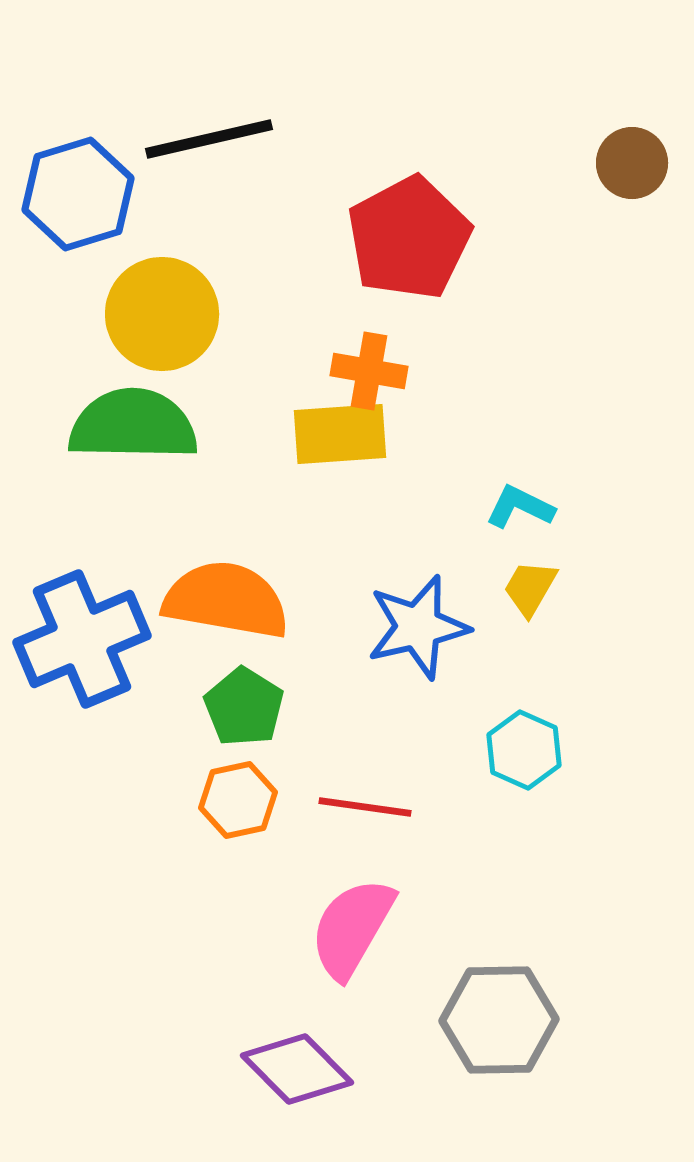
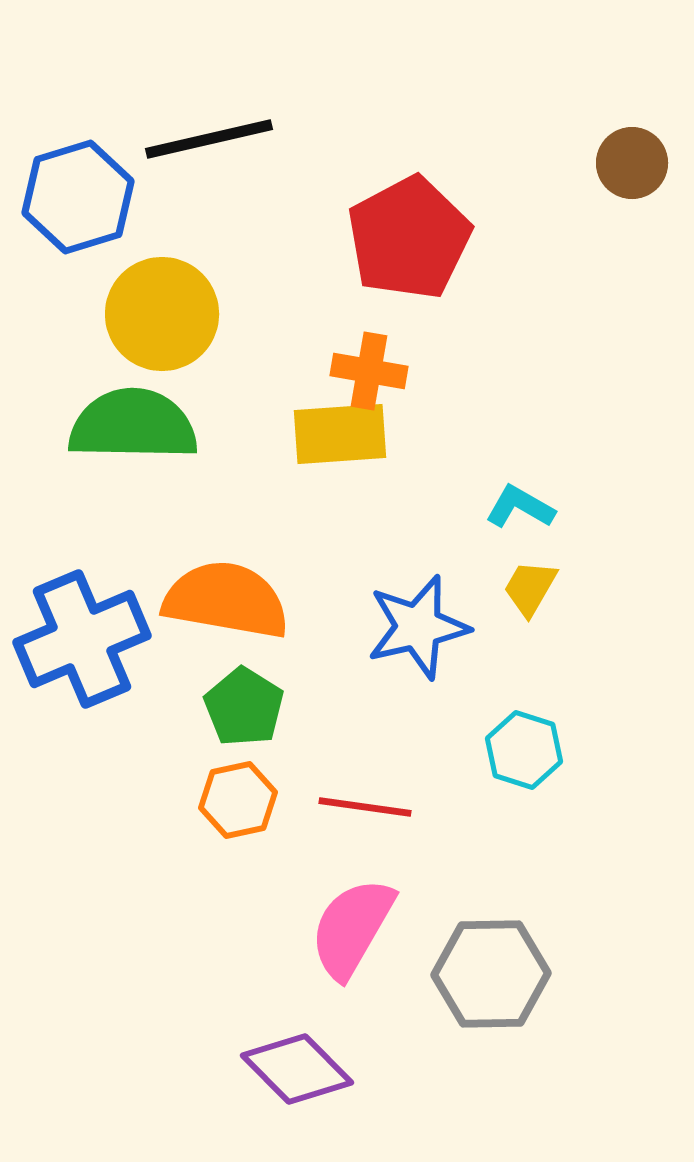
blue hexagon: moved 3 px down
cyan L-shape: rotated 4 degrees clockwise
cyan hexagon: rotated 6 degrees counterclockwise
gray hexagon: moved 8 px left, 46 px up
